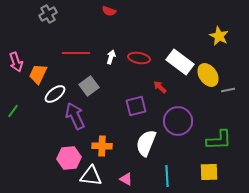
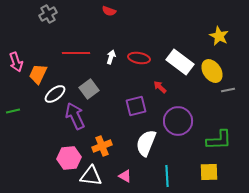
yellow ellipse: moved 4 px right, 4 px up
gray square: moved 3 px down
green line: rotated 40 degrees clockwise
orange cross: rotated 24 degrees counterclockwise
pink triangle: moved 1 px left, 3 px up
